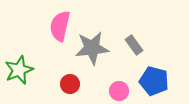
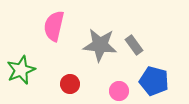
pink semicircle: moved 6 px left
gray star: moved 8 px right, 3 px up; rotated 12 degrees clockwise
green star: moved 2 px right
